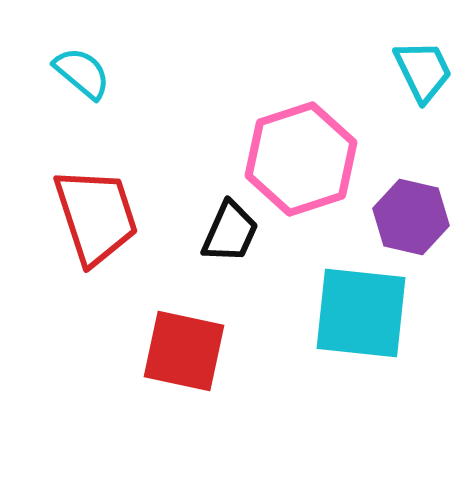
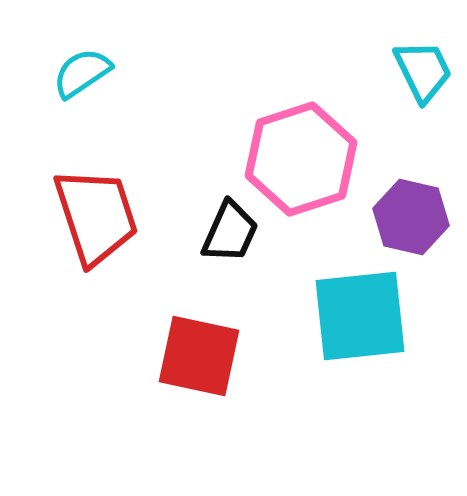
cyan semicircle: rotated 74 degrees counterclockwise
cyan square: moved 1 px left, 3 px down; rotated 12 degrees counterclockwise
red square: moved 15 px right, 5 px down
